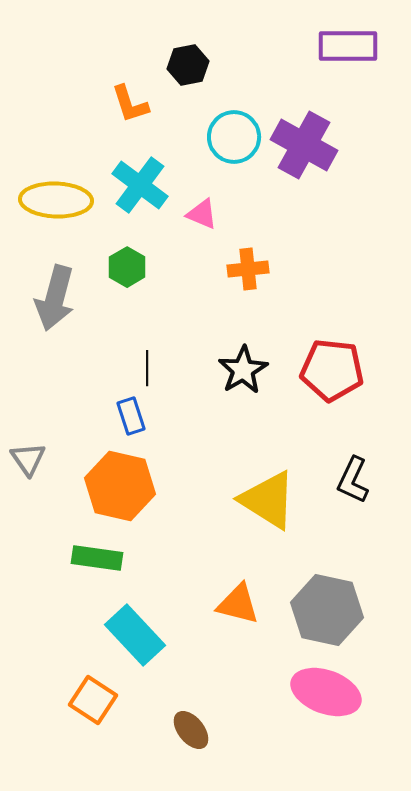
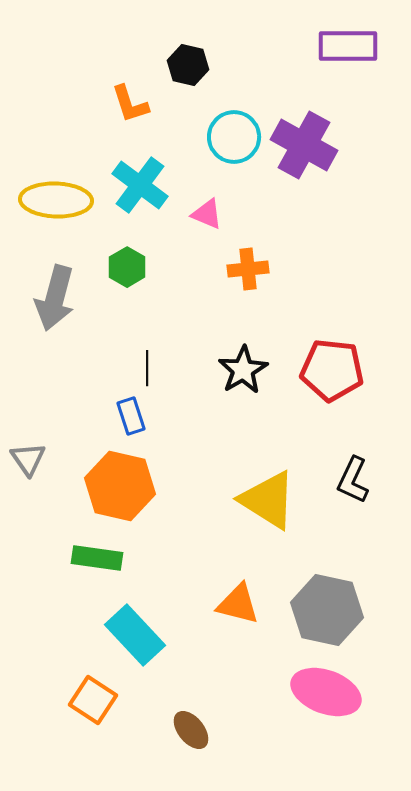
black hexagon: rotated 24 degrees clockwise
pink triangle: moved 5 px right
